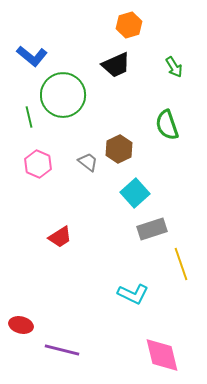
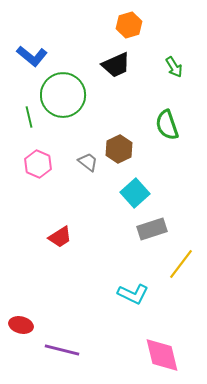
yellow line: rotated 56 degrees clockwise
